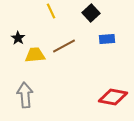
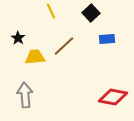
brown line: rotated 15 degrees counterclockwise
yellow trapezoid: moved 2 px down
